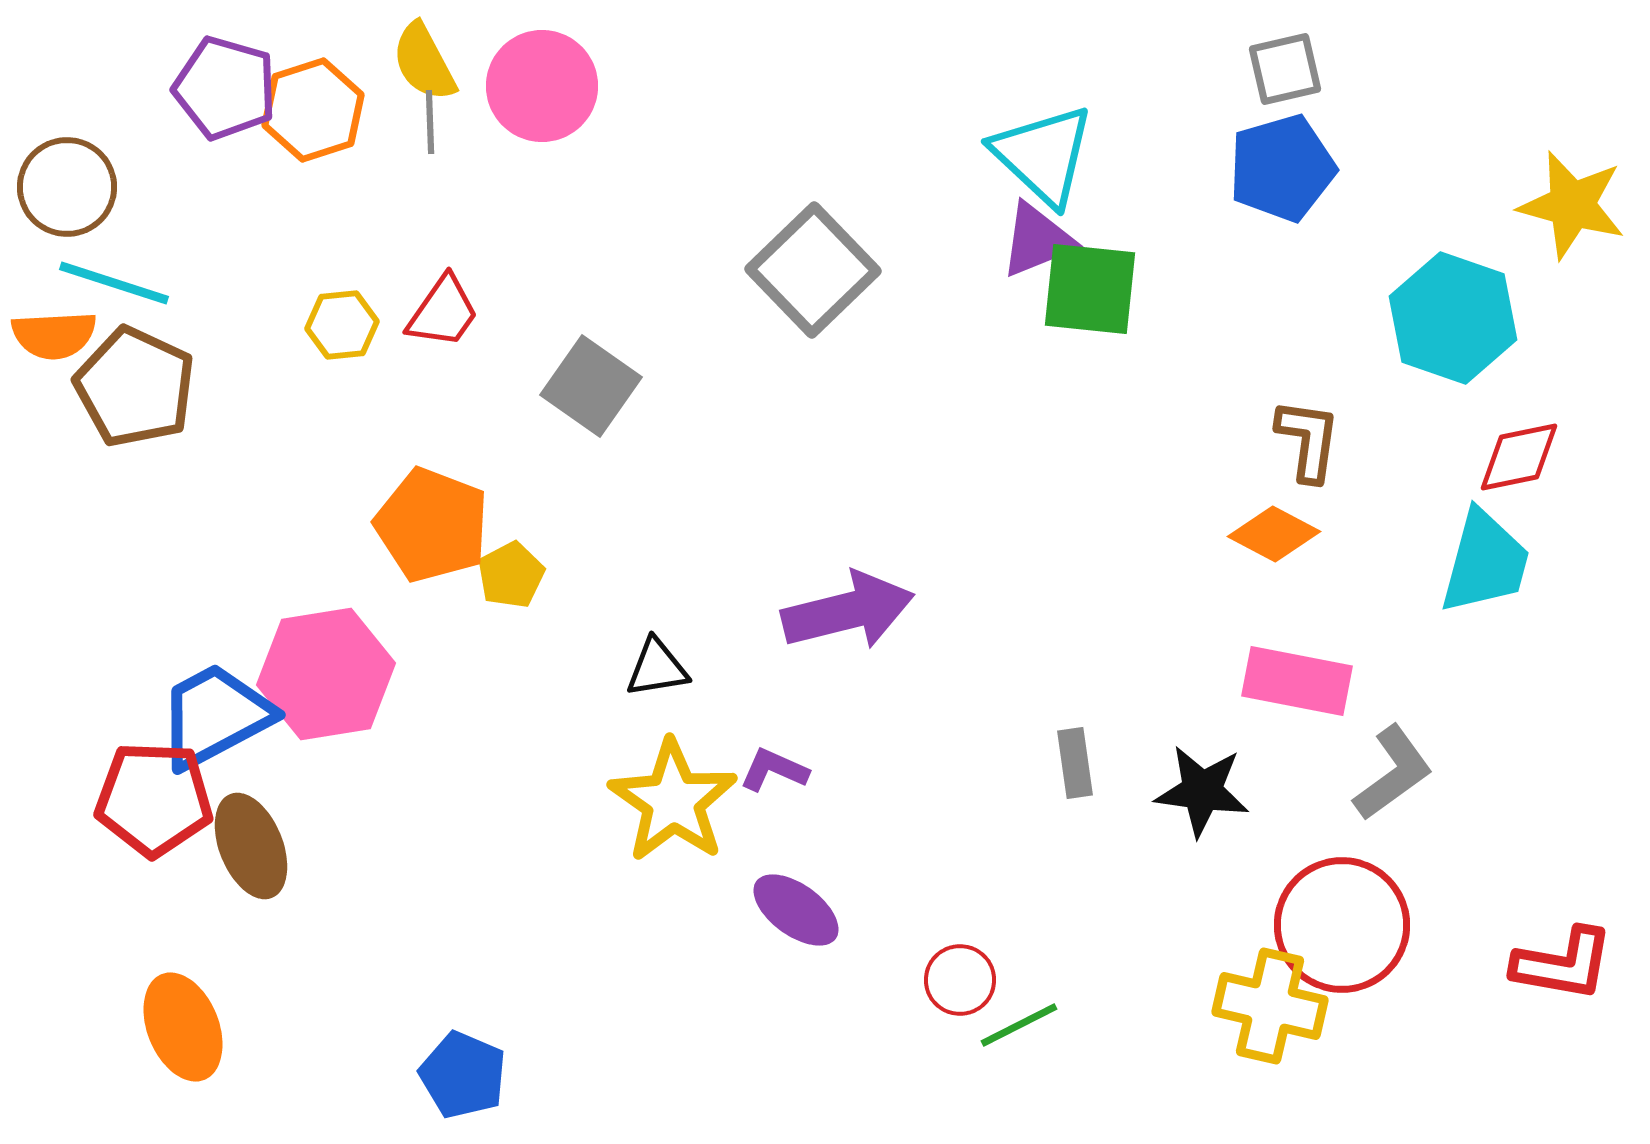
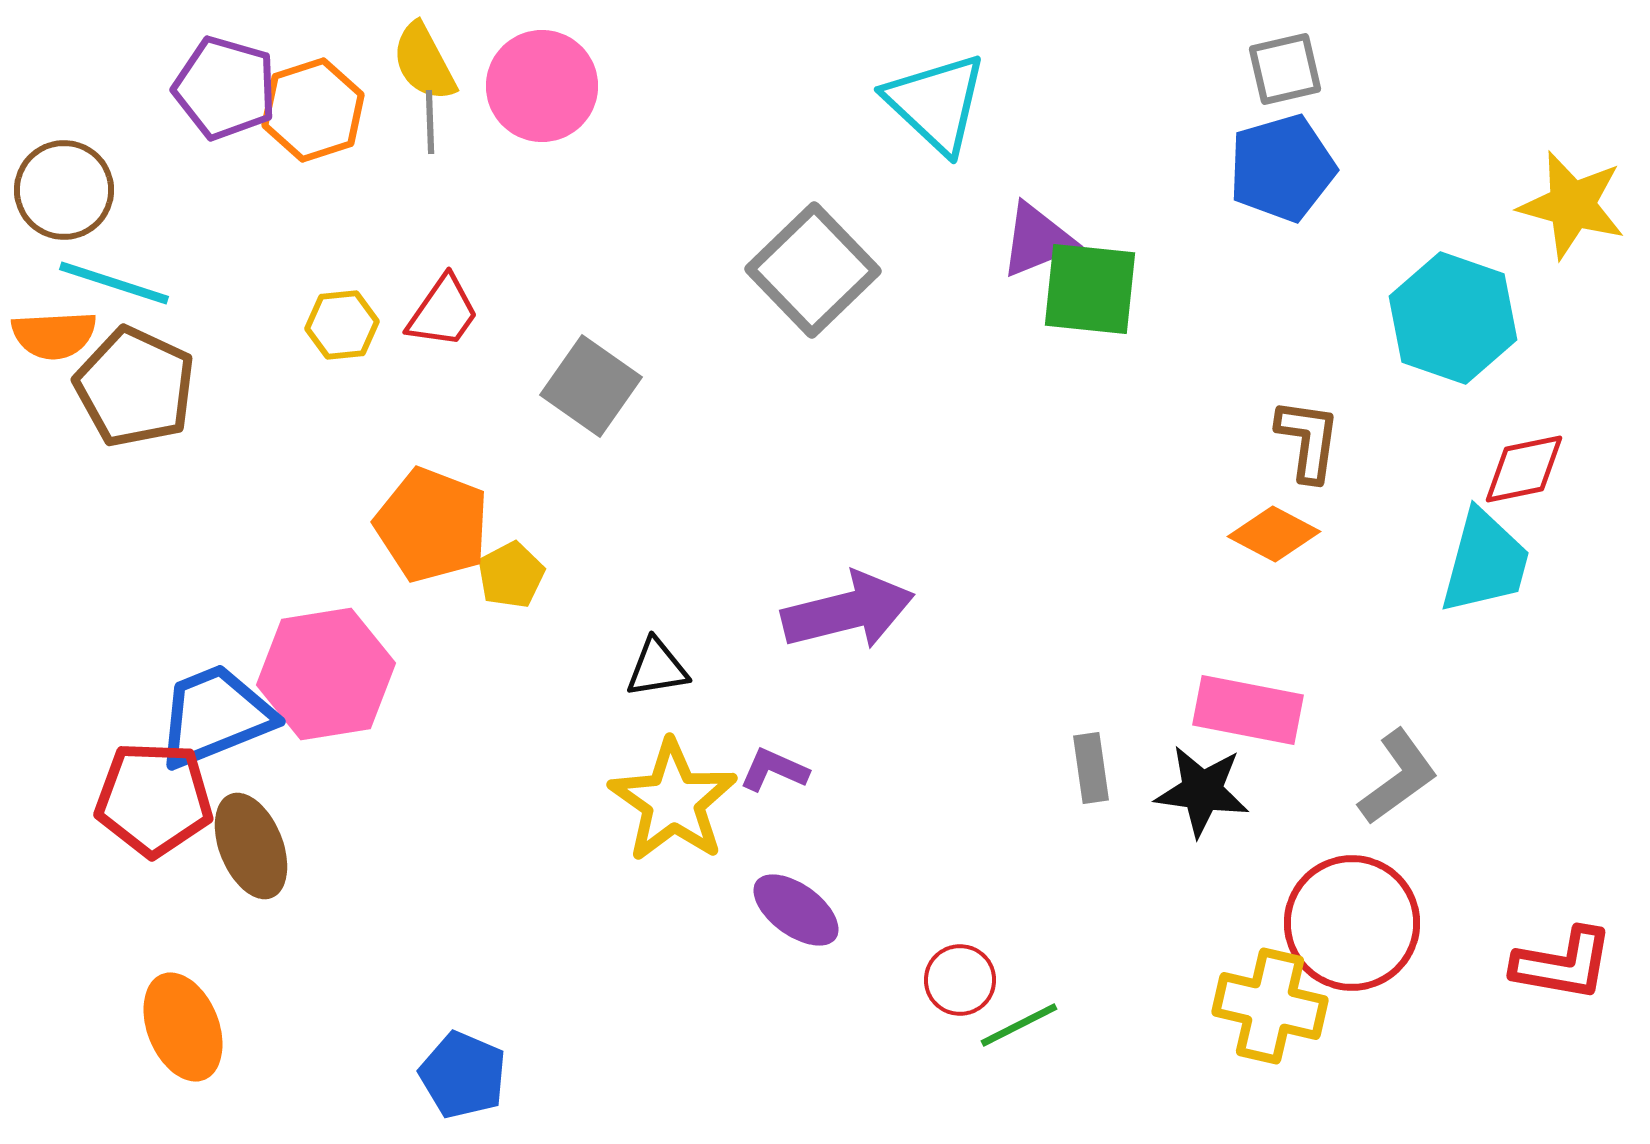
cyan triangle at (1043, 155): moved 107 px left, 52 px up
brown circle at (67, 187): moved 3 px left, 3 px down
red diamond at (1519, 457): moved 5 px right, 12 px down
pink rectangle at (1297, 681): moved 49 px left, 29 px down
blue trapezoid at (215, 716): rotated 6 degrees clockwise
gray rectangle at (1075, 763): moved 16 px right, 5 px down
gray L-shape at (1393, 773): moved 5 px right, 4 px down
red circle at (1342, 925): moved 10 px right, 2 px up
